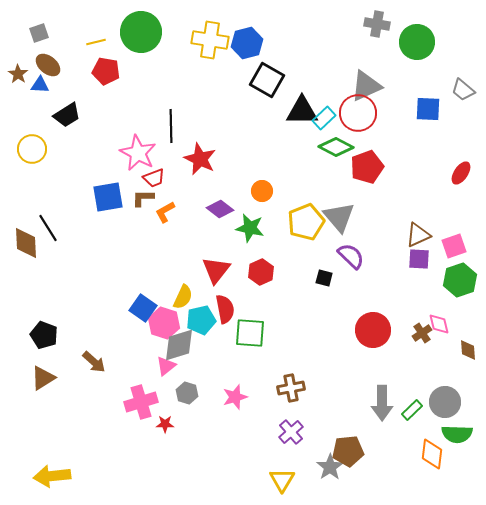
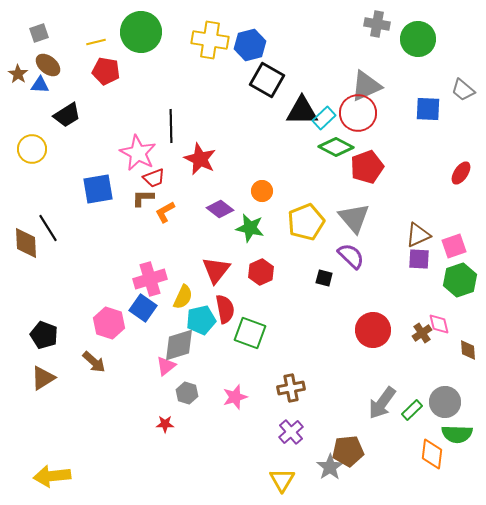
green circle at (417, 42): moved 1 px right, 3 px up
blue hexagon at (247, 43): moved 3 px right, 2 px down
blue square at (108, 197): moved 10 px left, 8 px up
gray triangle at (339, 217): moved 15 px right, 1 px down
pink hexagon at (164, 323): moved 55 px left
green square at (250, 333): rotated 16 degrees clockwise
pink cross at (141, 402): moved 9 px right, 123 px up
gray arrow at (382, 403): rotated 36 degrees clockwise
